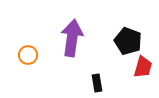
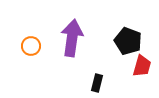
orange circle: moved 3 px right, 9 px up
red trapezoid: moved 1 px left, 1 px up
black rectangle: rotated 24 degrees clockwise
